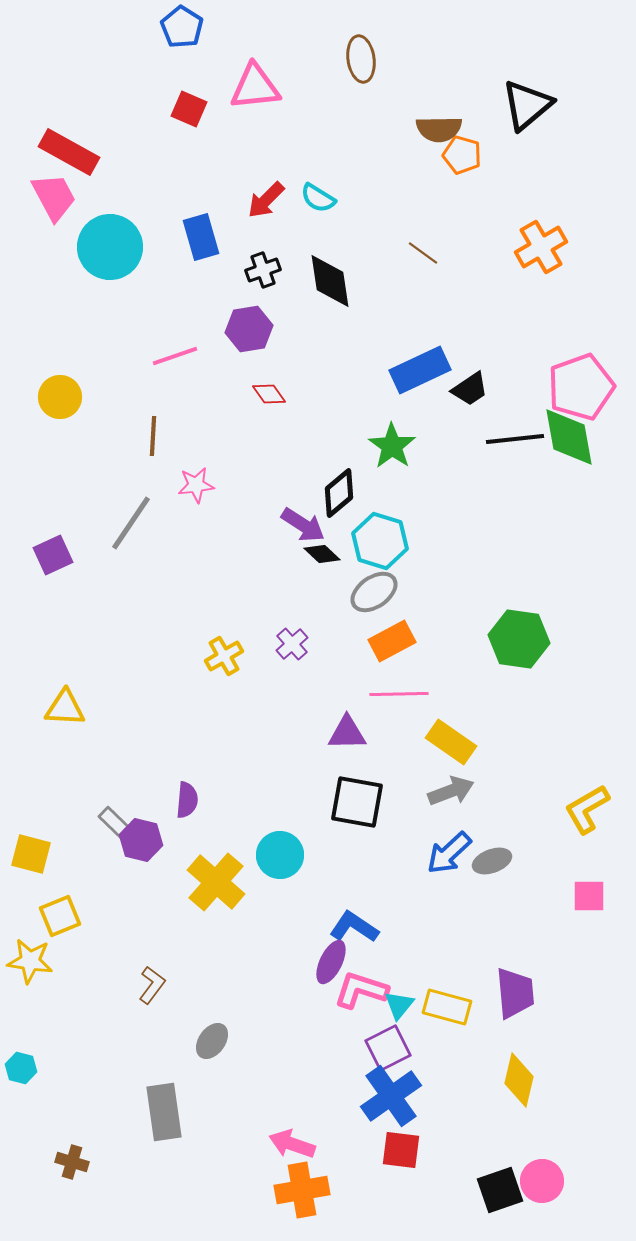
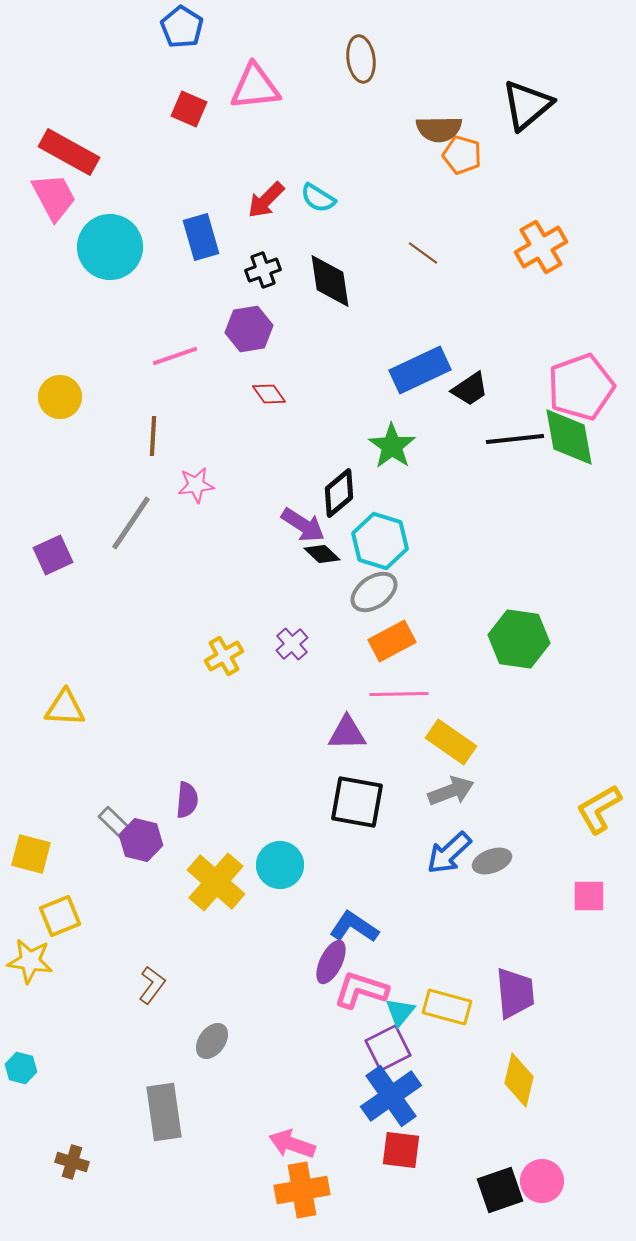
yellow L-shape at (587, 809): moved 12 px right
cyan circle at (280, 855): moved 10 px down
cyan triangle at (399, 1005): moved 1 px right, 7 px down
